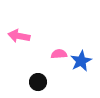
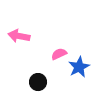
pink semicircle: rotated 21 degrees counterclockwise
blue star: moved 2 px left, 6 px down
